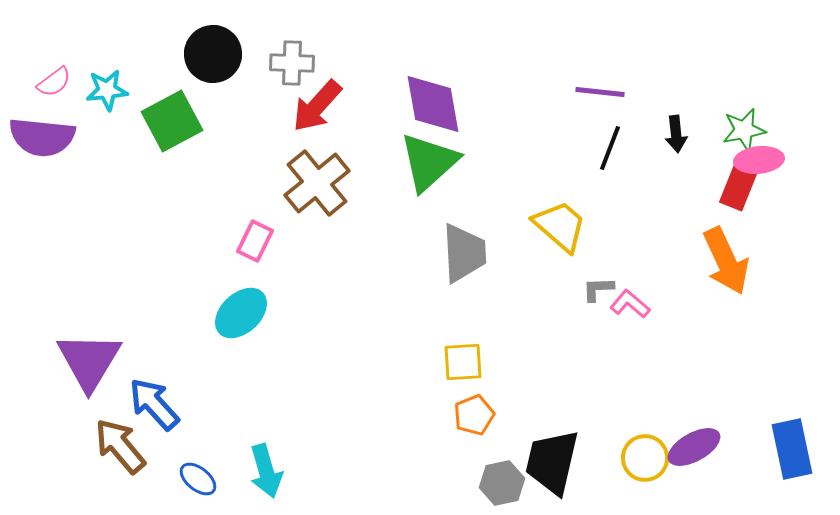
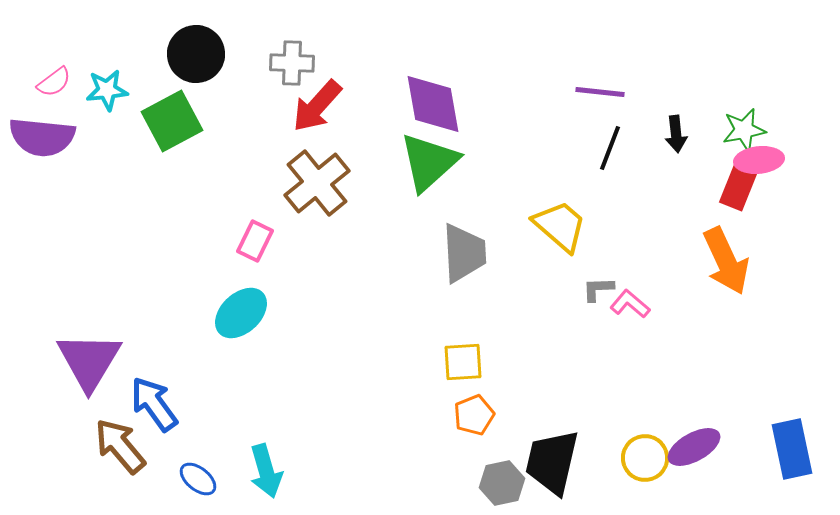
black circle: moved 17 px left
blue arrow: rotated 6 degrees clockwise
